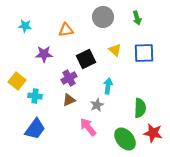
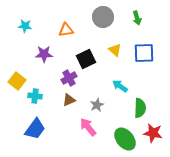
cyan arrow: moved 12 px right; rotated 63 degrees counterclockwise
